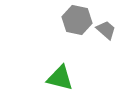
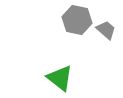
green triangle: rotated 24 degrees clockwise
